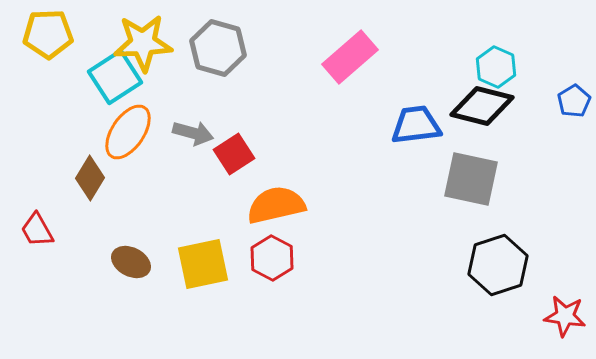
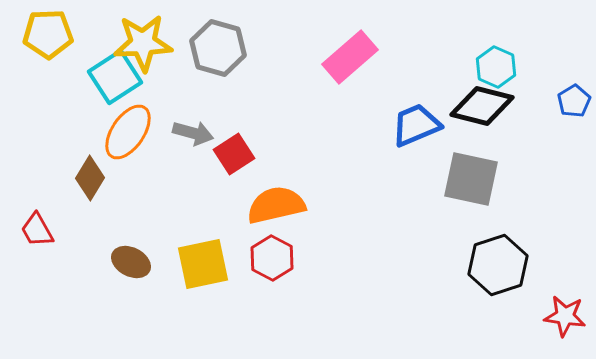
blue trapezoid: rotated 16 degrees counterclockwise
